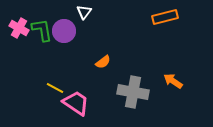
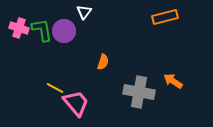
pink cross: rotated 12 degrees counterclockwise
orange semicircle: rotated 35 degrees counterclockwise
gray cross: moved 6 px right
pink trapezoid: rotated 16 degrees clockwise
